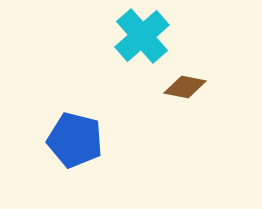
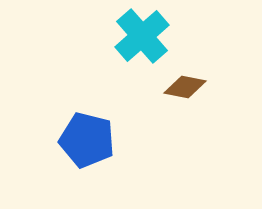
blue pentagon: moved 12 px right
